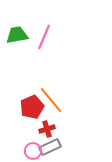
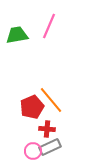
pink line: moved 5 px right, 11 px up
red cross: rotated 21 degrees clockwise
